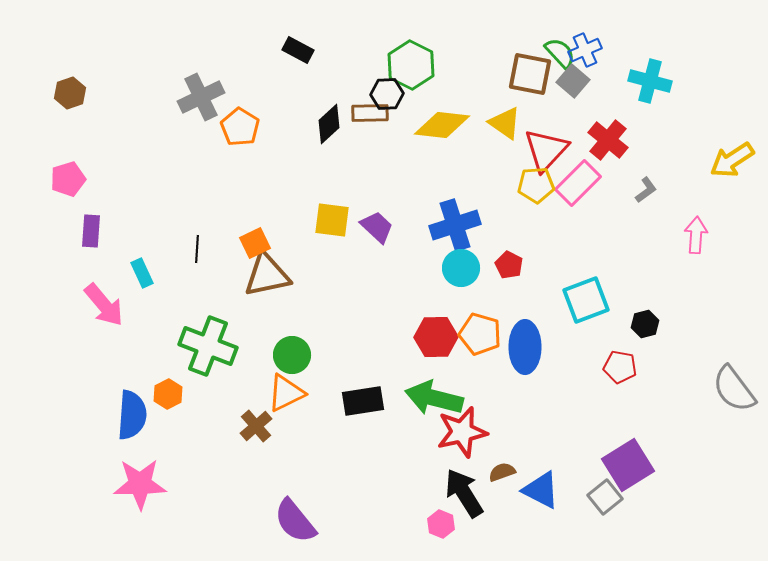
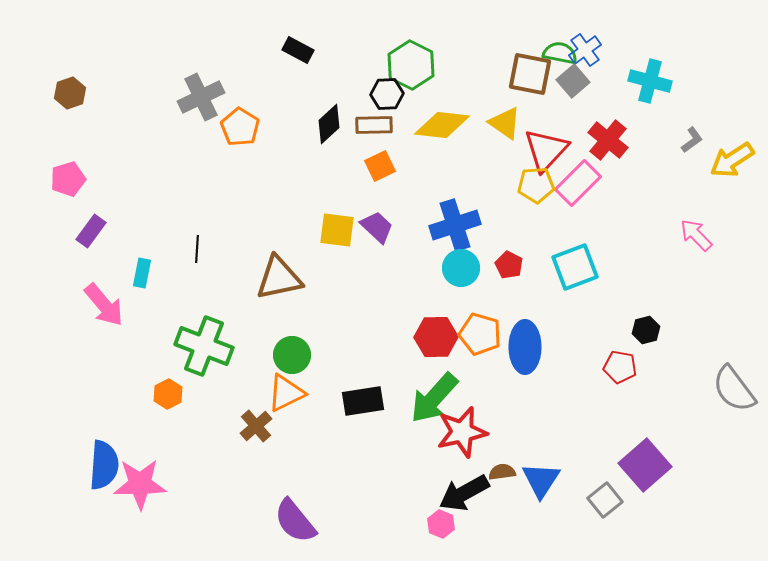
blue cross at (585, 50): rotated 12 degrees counterclockwise
green semicircle at (560, 53): rotated 36 degrees counterclockwise
gray square at (573, 81): rotated 8 degrees clockwise
brown rectangle at (370, 113): moved 4 px right, 12 px down
gray L-shape at (646, 190): moved 46 px right, 50 px up
yellow square at (332, 220): moved 5 px right, 10 px down
purple rectangle at (91, 231): rotated 32 degrees clockwise
pink arrow at (696, 235): rotated 48 degrees counterclockwise
orange square at (255, 243): moved 125 px right, 77 px up
cyan rectangle at (142, 273): rotated 36 degrees clockwise
brown triangle at (267, 275): moved 12 px right, 3 px down
cyan square at (586, 300): moved 11 px left, 33 px up
black hexagon at (645, 324): moved 1 px right, 6 px down
green cross at (208, 346): moved 4 px left
green arrow at (434, 398): rotated 62 degrees counterclockwise
blue semicircle at (132, 415): moved 28 px left, 50 px down
purple square at (628, 465): moved 17 px right; rotated 9 degrees counterclockwise
brown semicircle at (502, 472): rotated 12 degrees clockwise
blue triangle at (541, 490): moved 10 px up; rotated 36 degrees clockwise
black arrow at (464, 493): rotated 87 degrees counterclockwise
gray square at (605, 497): moved 3 px down
